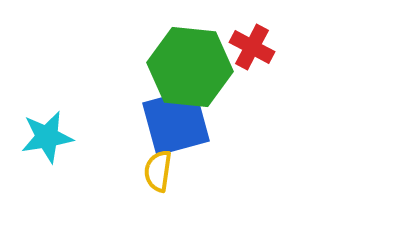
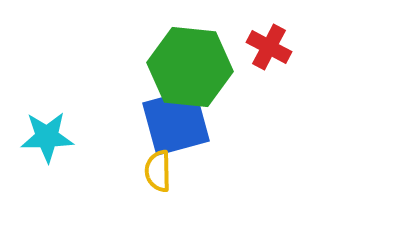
red cross: moved 17 px right
cyan star: rotated 8 degrees clockwise
yellow semicircle: rotated 9 degrees counterclockwise
